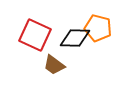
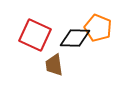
orange pentagon: rotated 8 degrees clockwise
brown trapezoid: rotated 45 degrees clockwise
